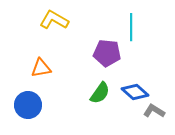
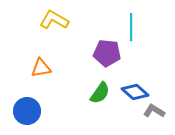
blue circle: moved 1 px left, 6 px down
